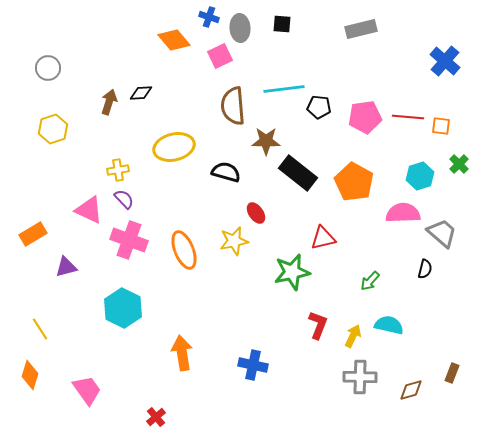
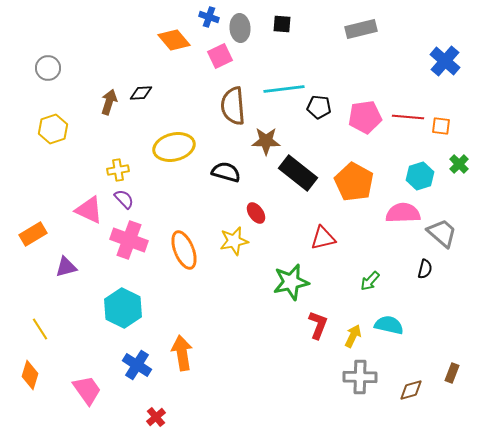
green star at (292, 272): moved 1 px left, 10 px down
blue cross at (253, 365): moved 116 px left; rotated 20 degrees clockwise
